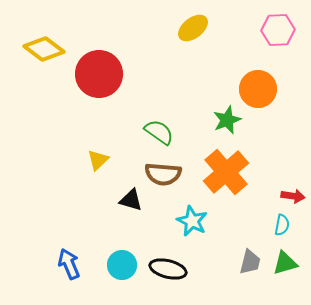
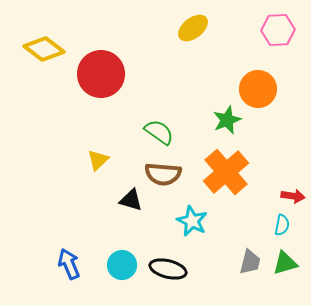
red circle: moved 2 px right
